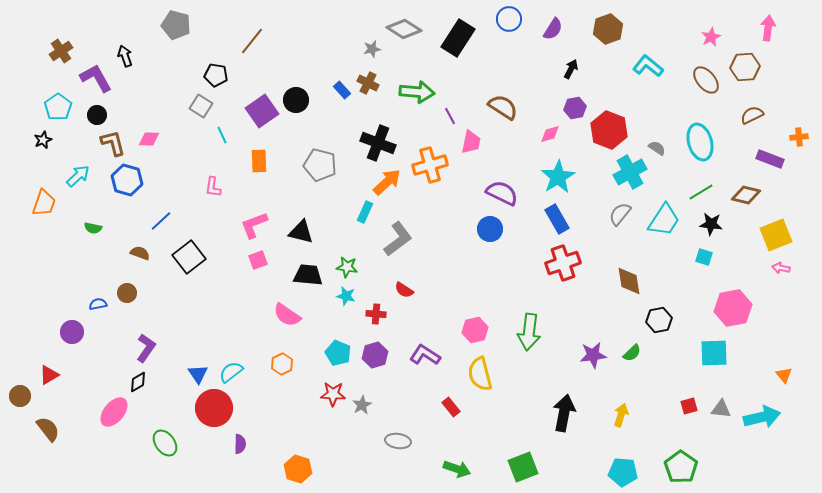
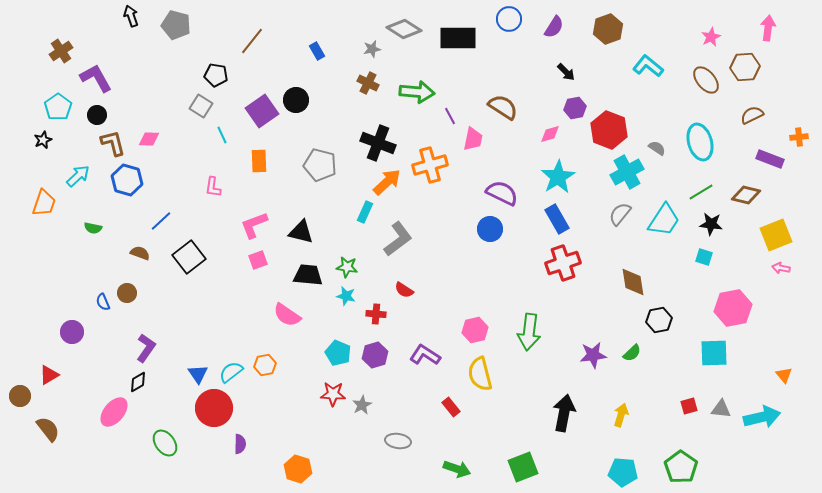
purple semicircle at (553, 29): moved 1 px right, 2 px up
black rectangle at (458, 38): rotated 57 degrees clockwise
black arrow at (125, 56): moved 6 px right, 40 px up
black arrow at (571, 69): moved 5 px left, 3 px down; rotated 108 degrees clockwise
blue rectangle at (342, 90): moved 25 px left, 39 px up; rotated 12 degrees clockwise
pink trapezoid at (471, 142): moved 2 px right, 3 px up
cyan cross at (630, 172): moved 3 px left
brown diamond at (629, 281): moved 4 px right, 1 px down
blue semicircle at (98, 304): moved 5 px right, 2 px up; rotated 102 degrees counterclockwise
orange hexagon at (282, 364): moved 17 px left, 1 px down; rotated 15 degrees clockwise
